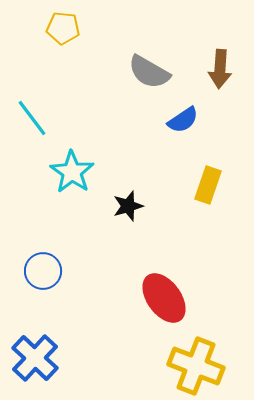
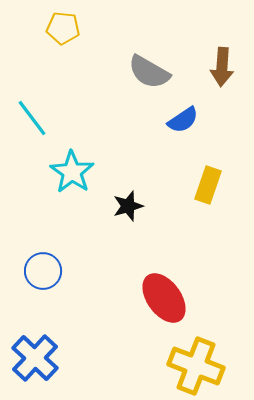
brown arrow: moved 2 px right, 2 px up
